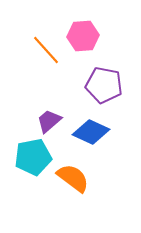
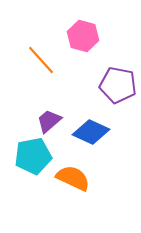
pink hexagon: rotated 20 degrees clockwise
orange line: moved 5 px left, 10 px down
purple pentagon: moved 14 px right
cyan pentagon: moved 1 px up
orange semicircle: rotated 12 degrees counterclockwise
